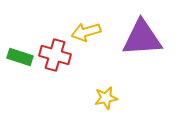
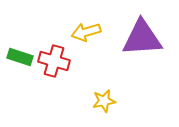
red cross: moved 1 px left, 6 px down
yellow star: moved 2 px left, 3 px down
